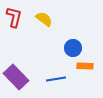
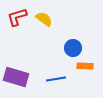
red L-shape: moved 3 px right; rotated 120 degrees counterclockwise
purple rectangle: rotated 30 degrees counterclockwise
